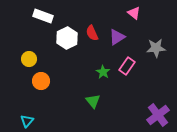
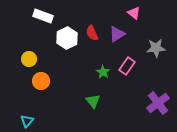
purple triangle: moved 3 px up
purple cross: moved 12 px up
